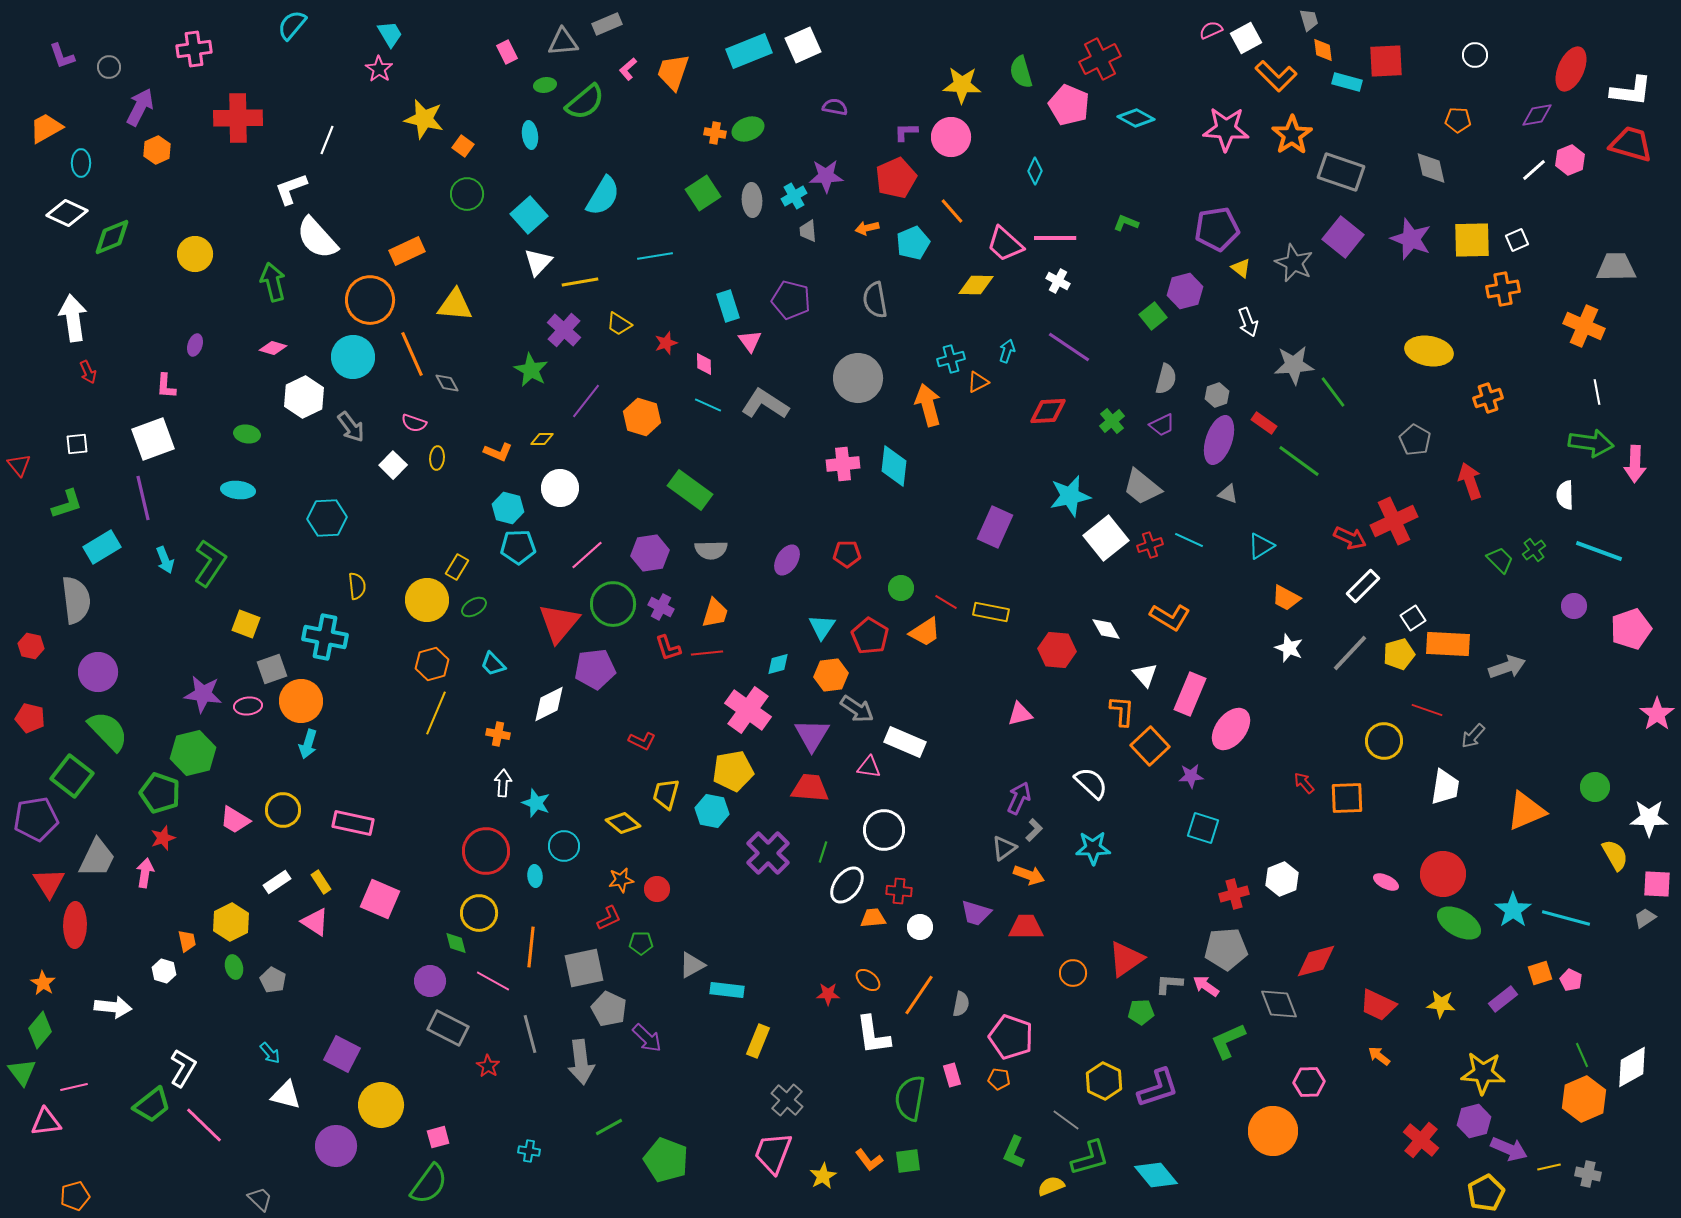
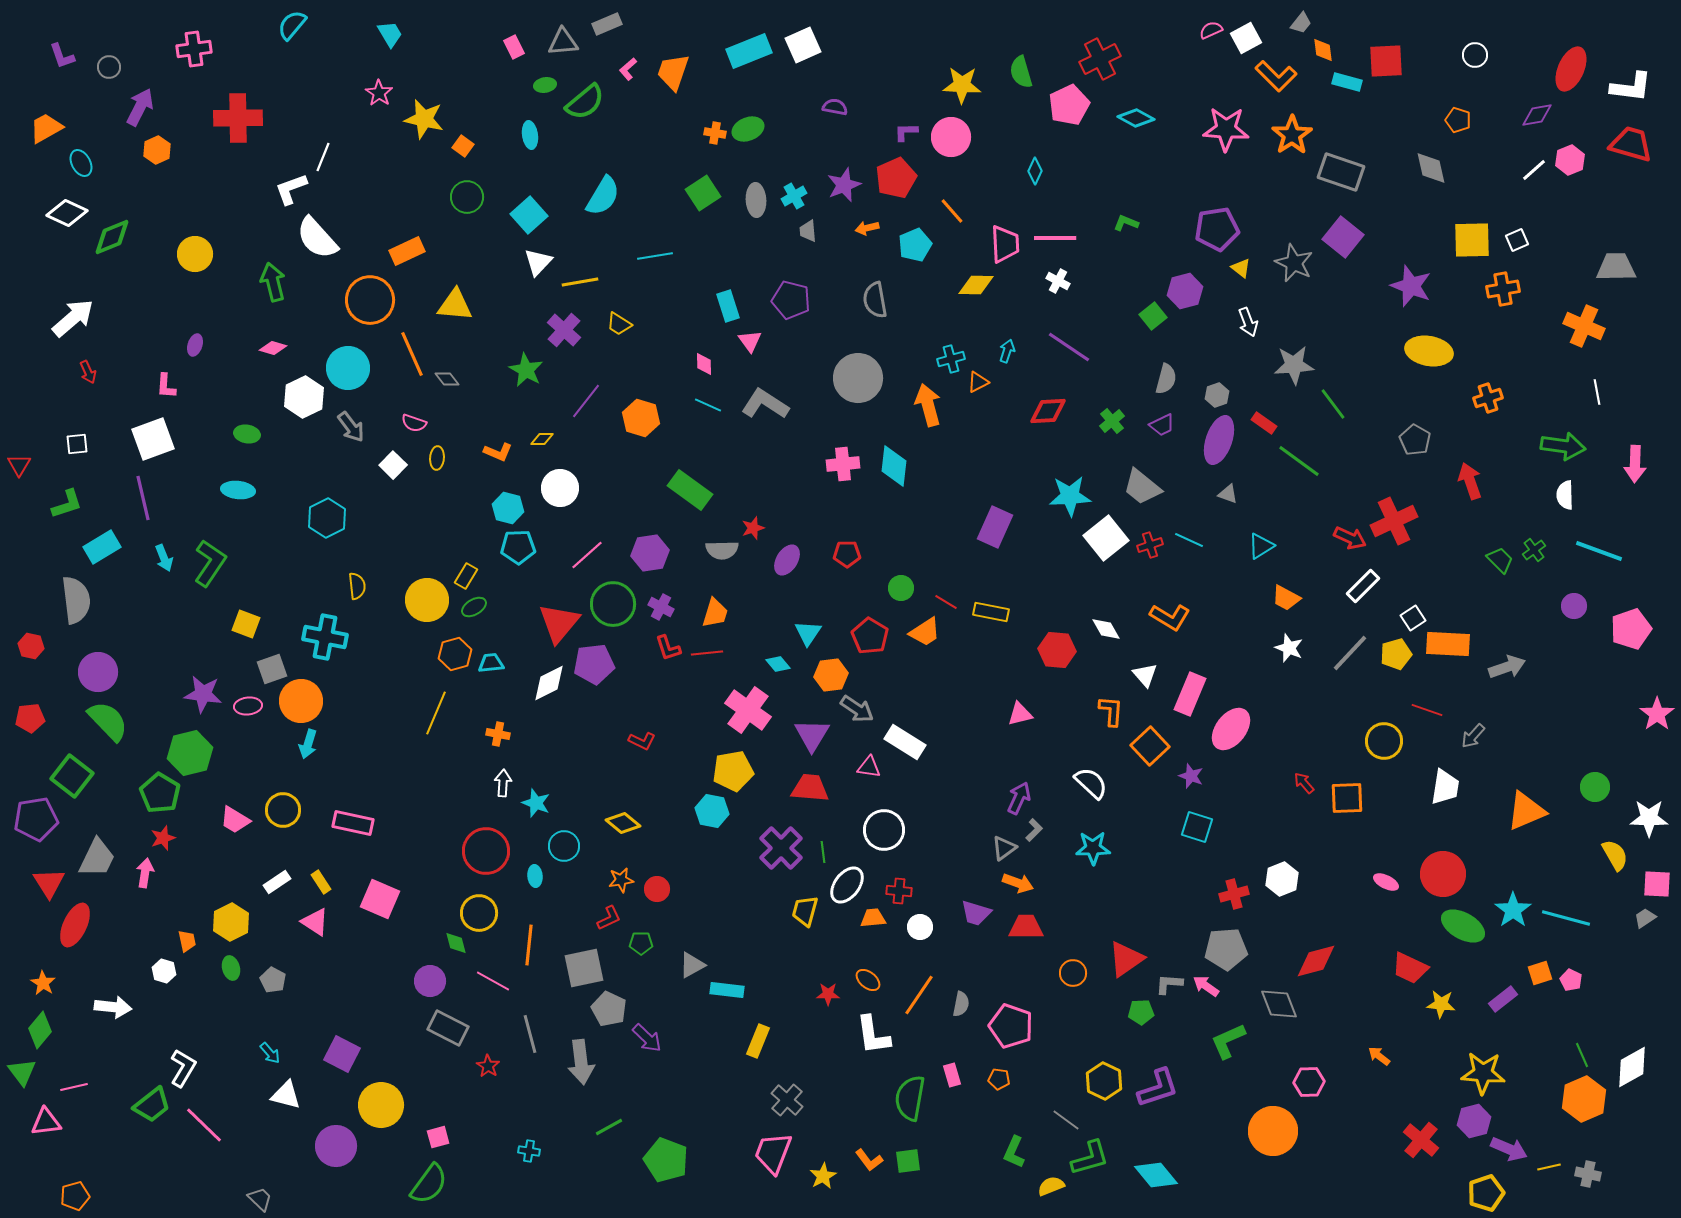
gray trapezoid at (1309, 20): moved 8 px left, 3 px down; rotated 55 degrees clockwise
pink rectangle at (507, 52): moved 7 px right, 5 px up
pink star at (379, 69): moved 24 px down
white L-shape at (1631, 91): moved 4 px up
pink pentagon at (1069, 105): rotated 24 degrees clockwise
orange pentagon at (1458, 120): rotated 15 degrees clockwise
white line at (327, 140): moved 4 px left, 17 px down
cyan ellipse at (81, 163): rotated 28 degrees counterclockwise
purple star at (826, 176): moved 18 px right, 9 px down; rotated 20 degrees counterclockwise
green circle at (467, 194): moved 3 px down
gray ellipse at (752, 200): moved 4 px right
purple star at (1411, 239): moved 47 px down
cyan pentagon at (913, 243): moved 2 px right, 2 px down
pink trapezoid at (1005, 244): rotated 135 degrees counterclockwise
white arrow at (73, 318): rotated 57 degrees clockwise
red star at (666, 343): moved 87 px right, 185 px down
cyan circle at (353, 357): moved 5 px left, 11 px down
green star at (531, 370): moved 5 px left
gray diamond at (447, 383): moved 4 px up; rotated 10 degrees counterclockwise
green line at (1333, 392): moved 12 px down
orange hexagon at (642, 417): moved 1 px left, 1 px down
green arrow at (1591, 443): moved 28 px left, 3 px down
red triangle at (19, 465): rotated 10 degrees clockwise
cyan star at (1070, 496): rotated 9 degrees clockwise
cyan hexagon at (327, 518): rotated 24 degrees counterclockwise
gray semicircle at (711, 550): moved 11 px right
cyan arrow at (165, 560): moved 1 px left, 2 px up
yellow rectangle at (457, 567): moved 9 px right, 9 px down
cyan triangle at (822, 627): moved 14 px left, 6 px down
yellow pentagon at (1399, 654): moved 3 px left
orange hexagon at (432, 664): moved 23 px right, 10 px up
cyan trapezoid at (493, 664): moved 2 px left, 1 px up; rotated 128 degrees clockwise
cyan diamond at (778, 664): rotated 65 degrees clockwise
purple pentagon at (595, 669): moved 1 px left, 5 px up
white diamond at (549, 704): moved 21 px up
orange L-shape at (1122, 711): moved 11 px left
red pentagon at (30, 718): rotated 20 degrees counterclockwise
green semicircle at (108, 731): moved 10 px up
white rectangle at (905, 742): rotated 9 degrees clockwise
green hexagon at (193, 753): moved 3 px left
purple star at (1191, 776): rotated 25 degrees clockwise
green pentagon at (160, 793): rotated 12 degrees clockwise
yellow trapezoid at (666, 794): moved 139 px right, 117 px down
cyan square at (1203, 828): moved 6 px left, 1 px up
green line at (823, 852): rotated 25 degrees counterclockwise
purple cross at (768, 853): moved 13 px right, 5 px up
orange arrow at (1029, 875): moved 11 px left, 8 px down
green ellipse at (1459, 923): moved 4 px right, 3 px down
red ellipse at (75, 925): rotated 24 degrees clockwise
orange line at (531, 947): moved 2 px left, 2 px up
green ellipse at (234, 967): moved 3 px left, 1 px down
red trapezoid at (1378, 1005): moved 32 px right, 37 px up
pink pentagon at (1011, 1037): moved 11 px up
yellow pentagon at (1486, 1193): rotated 9 degrees clockwise
